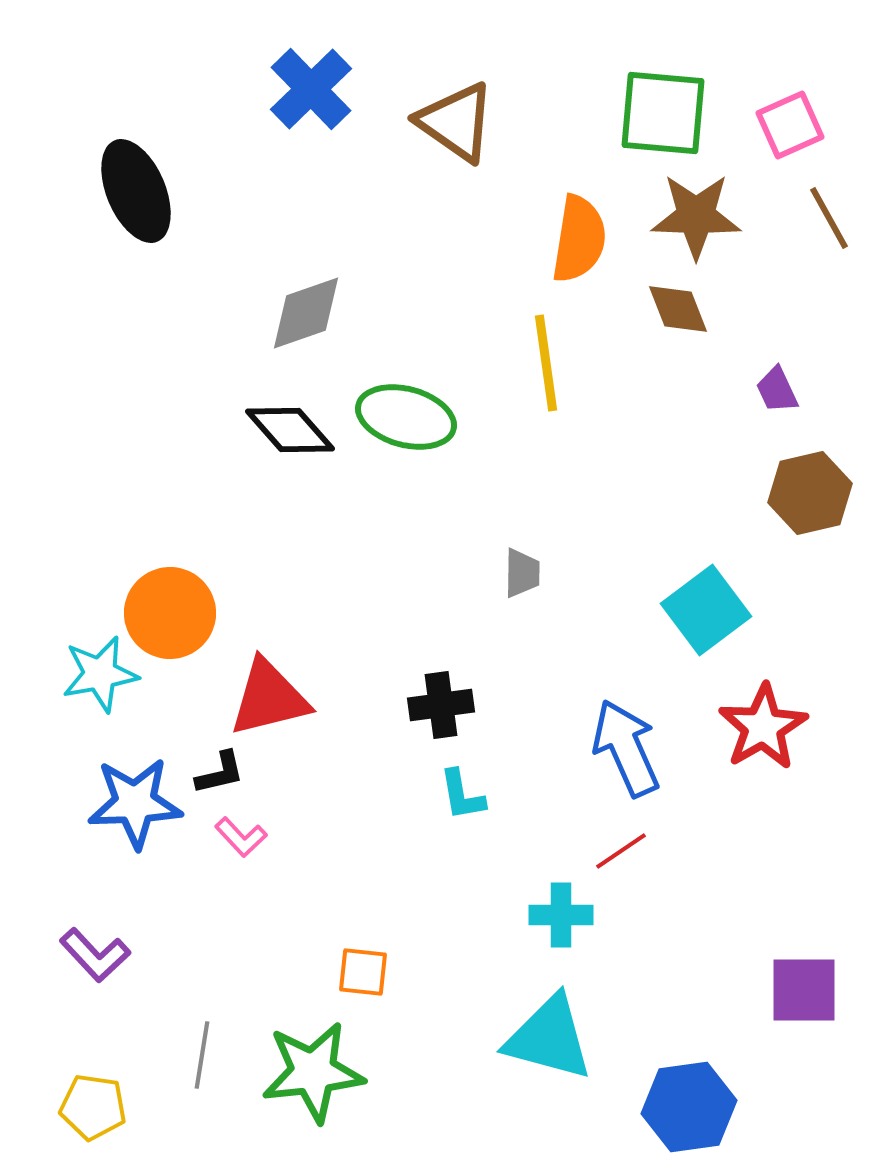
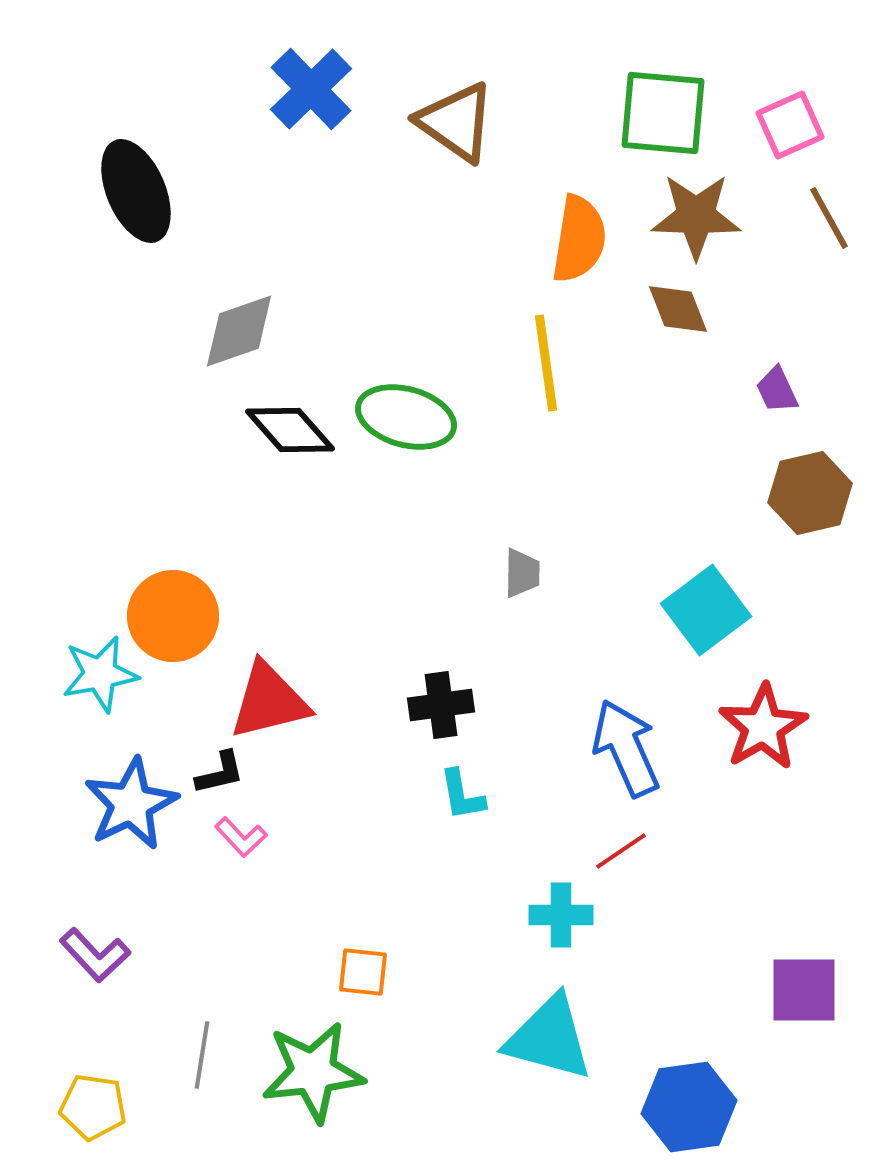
gray diamond: moved 67 px left, 18 px down
orange circle: moved 3 px right, 3 px down
red triangle: moved 3 px down
blue star: moved 4 px left, 1 px down; rotated 24 degrees counterclockwise
